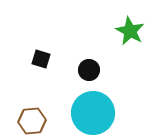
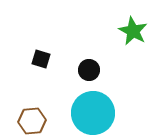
green star: moved 3 px right
